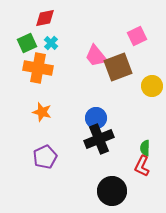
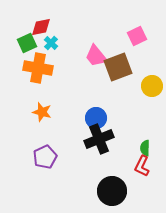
red diamond: moved 4 px left, 9 px down
